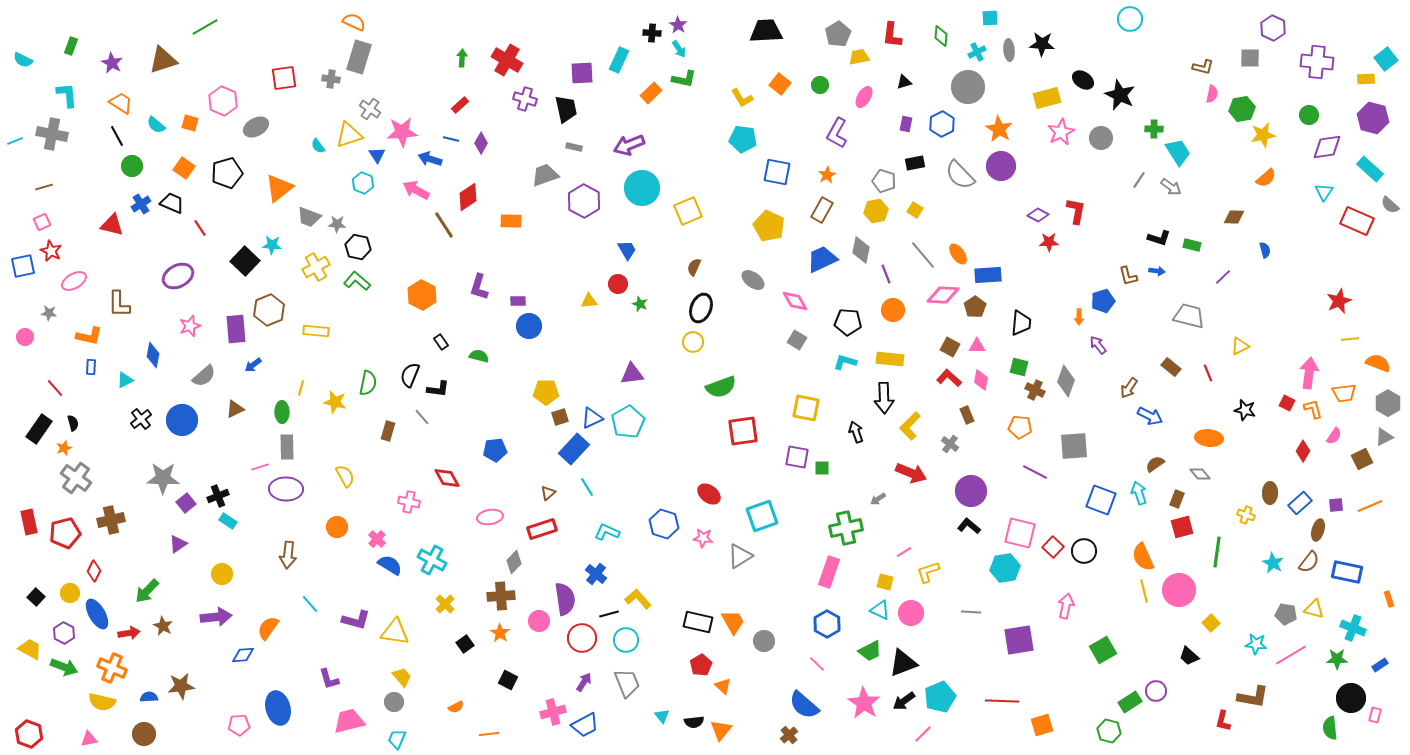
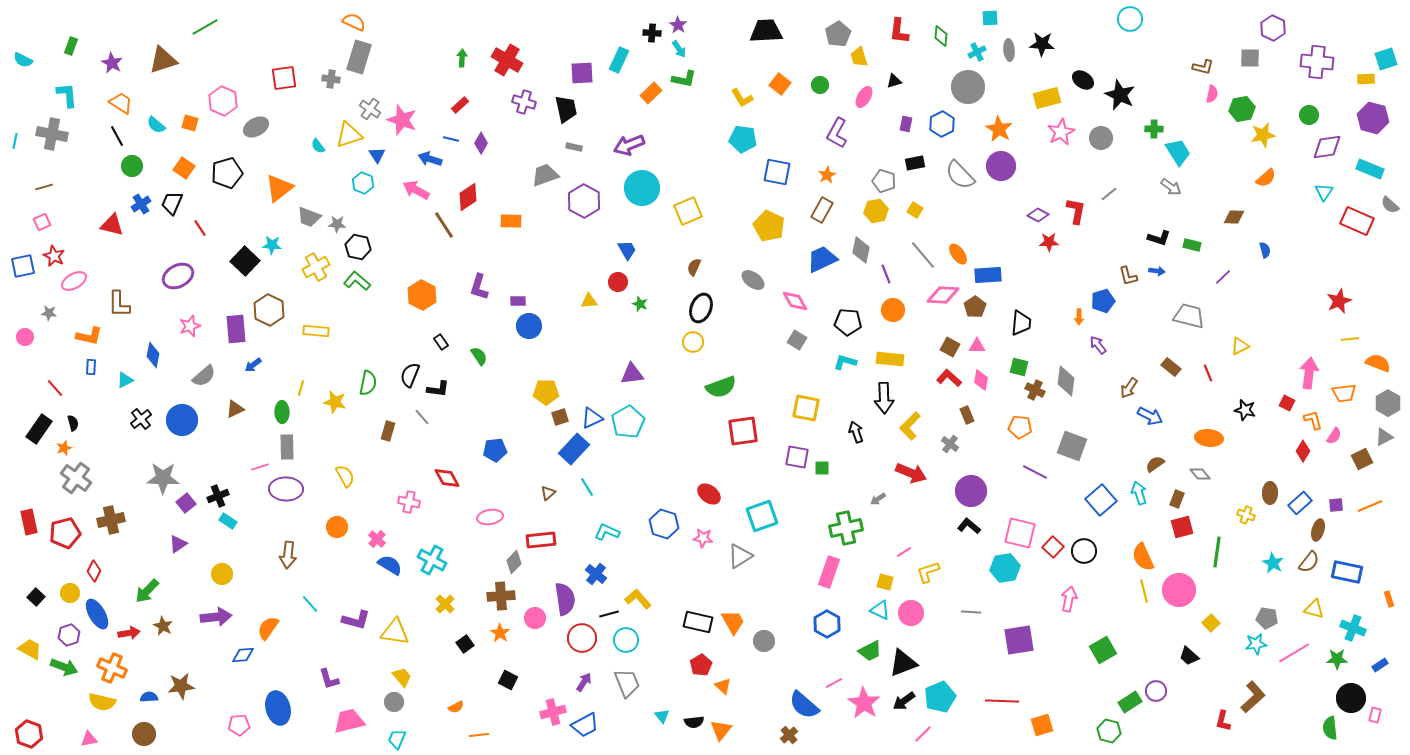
red L-shape at (892, 35): moved 7 px right, 4 px up
yellow trapezoid at (859, 57): rotated 95 degrees counterclockwise
cyan square at (1386, 59): rotated 20 degrees clockwise
black triangle at (904, 82): moved 10 px left, 1 px up
purple cross at (525, 99): moved 1 px left, 3 px down
pink star at (402, 132): moved 12 px up; rotated 24 degrees clockwise
cyan line at (15, 141): rotated 56 degrees counterclockwise
cyan rectangle at (1370, 169): rotated 20 degrees counterclockwise
gray line at (1139, 180): moved 30 px left, 14 px down; rotated 18 degrees clockwise
black trapezoid at (172, 203): rotated 90 degrees counterclockwise
red star at (51, 251): moved 3 px right, 5 px down
red circle at (618, 284): moved 2 px up
brown hexagon at (269, 310): rotated 12 degrees counterclockwise
green semicircle at (479, 356): rotated 42 degrees clockwise
gray diamond at (1066, 381): rotated 12 degrees counterclockwise
orange L-shape at (1313, 409): moved 11 px down
gray square at (1074, 446): moved 2 px left; rotated 24 degrees clockwise
blue square at (1101, 500): rotated 28 degrees clockwise
red rectangle at (542, 529): moved 1 px left, 11 px down; rotated 12 degrees clockwise
pink arrow at (1066, 606): moved 3 px right, 7 px up
gray pentagon at (1286, 614): moved 19 px left, 4 px down
pink circle at (539, 621): moved 4 px left, 3 px up
purple hexagon at (64, 633): moved 5 px right, 2 px down; rotated 15 degrees clockwise
cyan star at (1256, 644): rotated 15 degrees counterclockwise
pink line at (1291, 655): moved 3 px right, 2 px up
pink line at (817, 664): moved 17 px right, 19 px down; rotated 72 degrees counterclockwise
brown L-shape at (1253, 697): rotated 52 degrees counterclockwise
orange line at (489, 734): moved 10 px left, 1 px down
